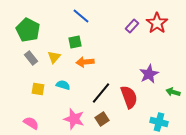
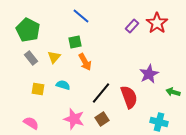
orange arrow: rotated 114 degrees counterclockwise
